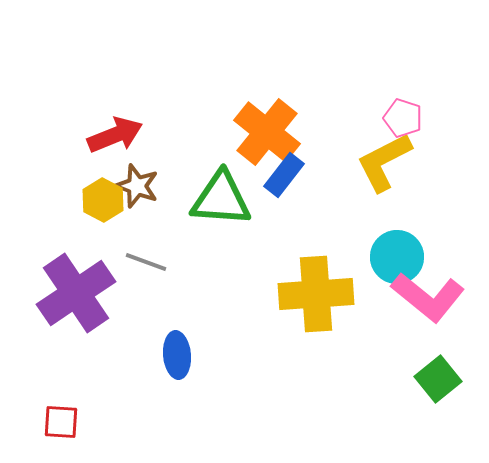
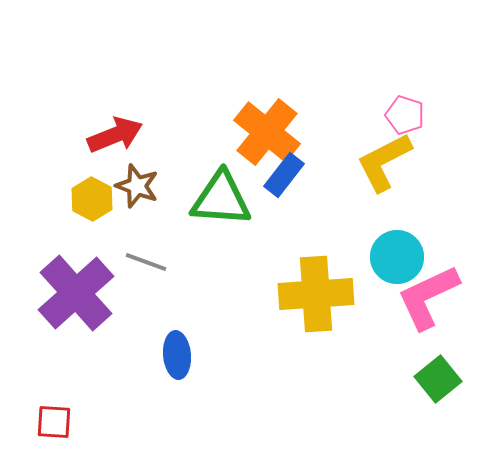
pink pentagon: moved 2 px right, 3 px up
yellow hexagon: moved 11 px left, 1 px up
purple cross: rotated 8 degrees counterclockwise
pink L-shape: rotated 116 degrees clockwise
red square: moved 7 px left
